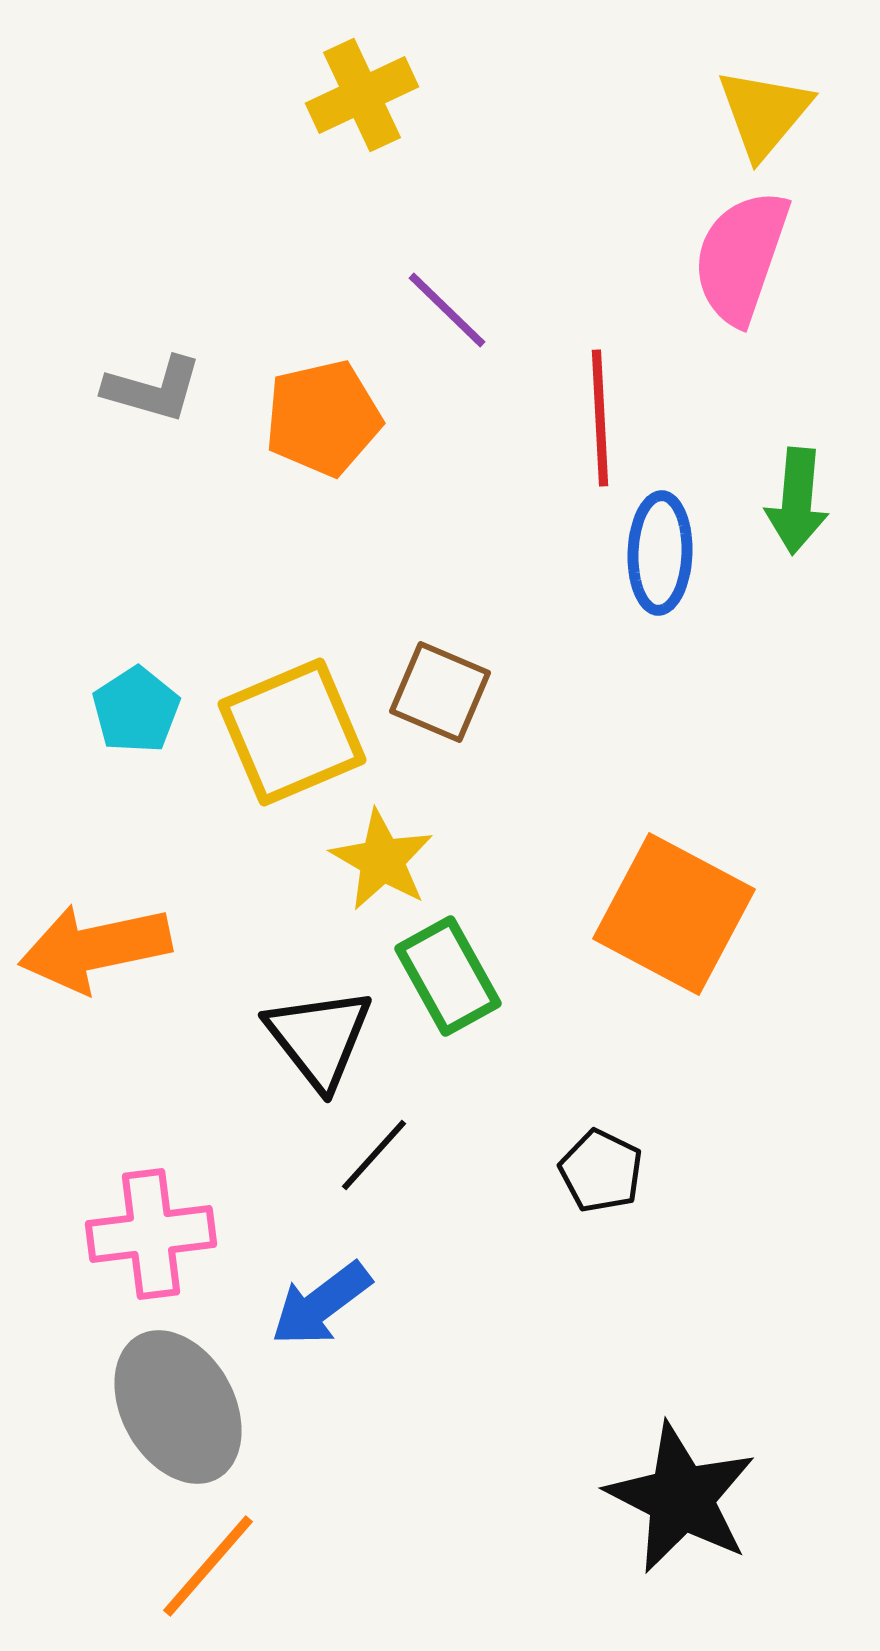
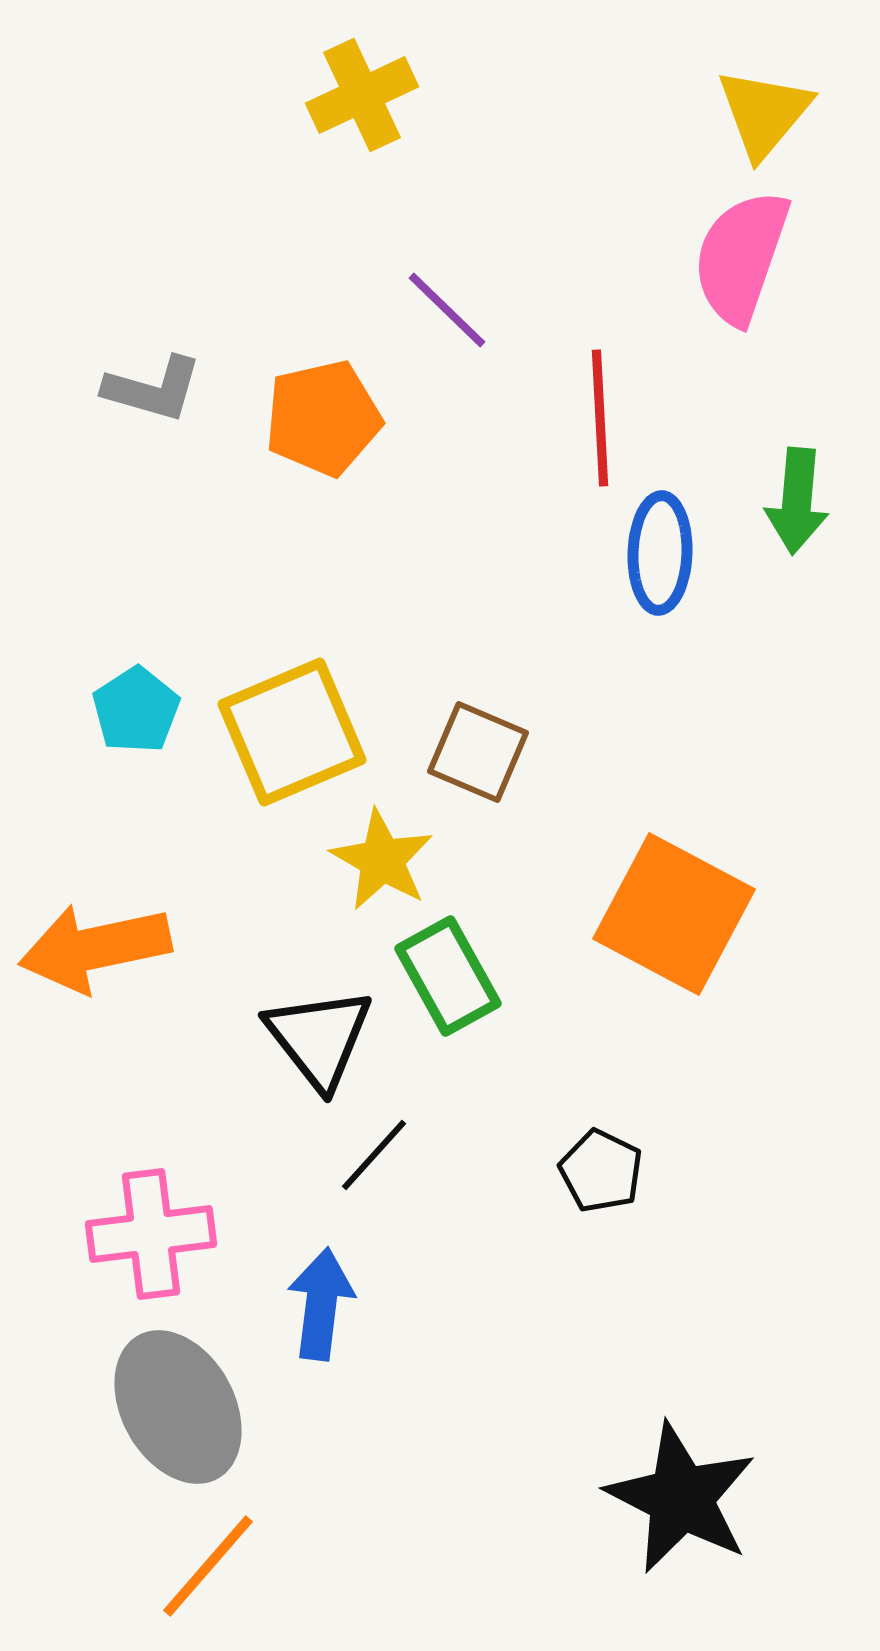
brown square: moved 38 px right, 60 px down
blue arrow: rotated 134 degrees clockwise
